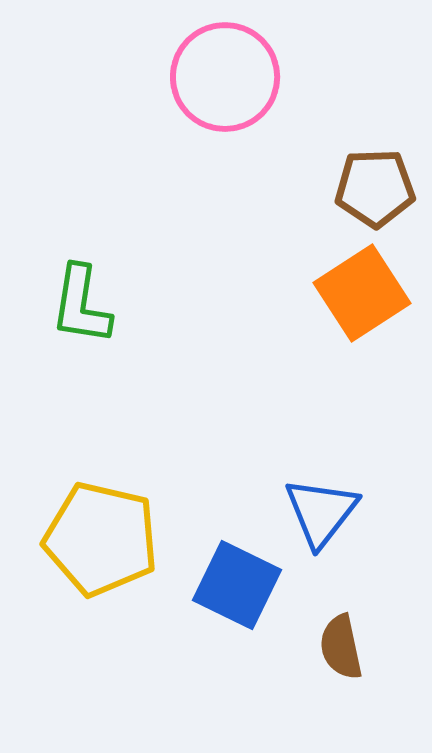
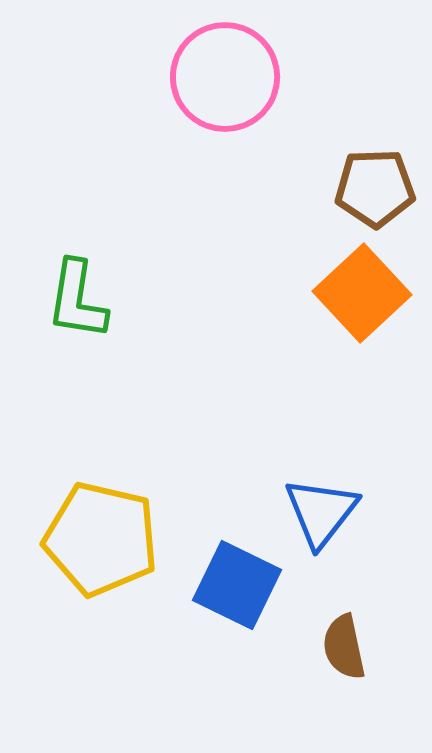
orange square: rotated 10 degrees counterclockwise
green L-shape: moved 4 px left, 5 px up
brown semicircle: moved 3 px right
